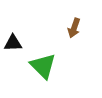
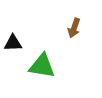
green triangle: moved 1 px left; rotated 36 degrees counterclockwise
